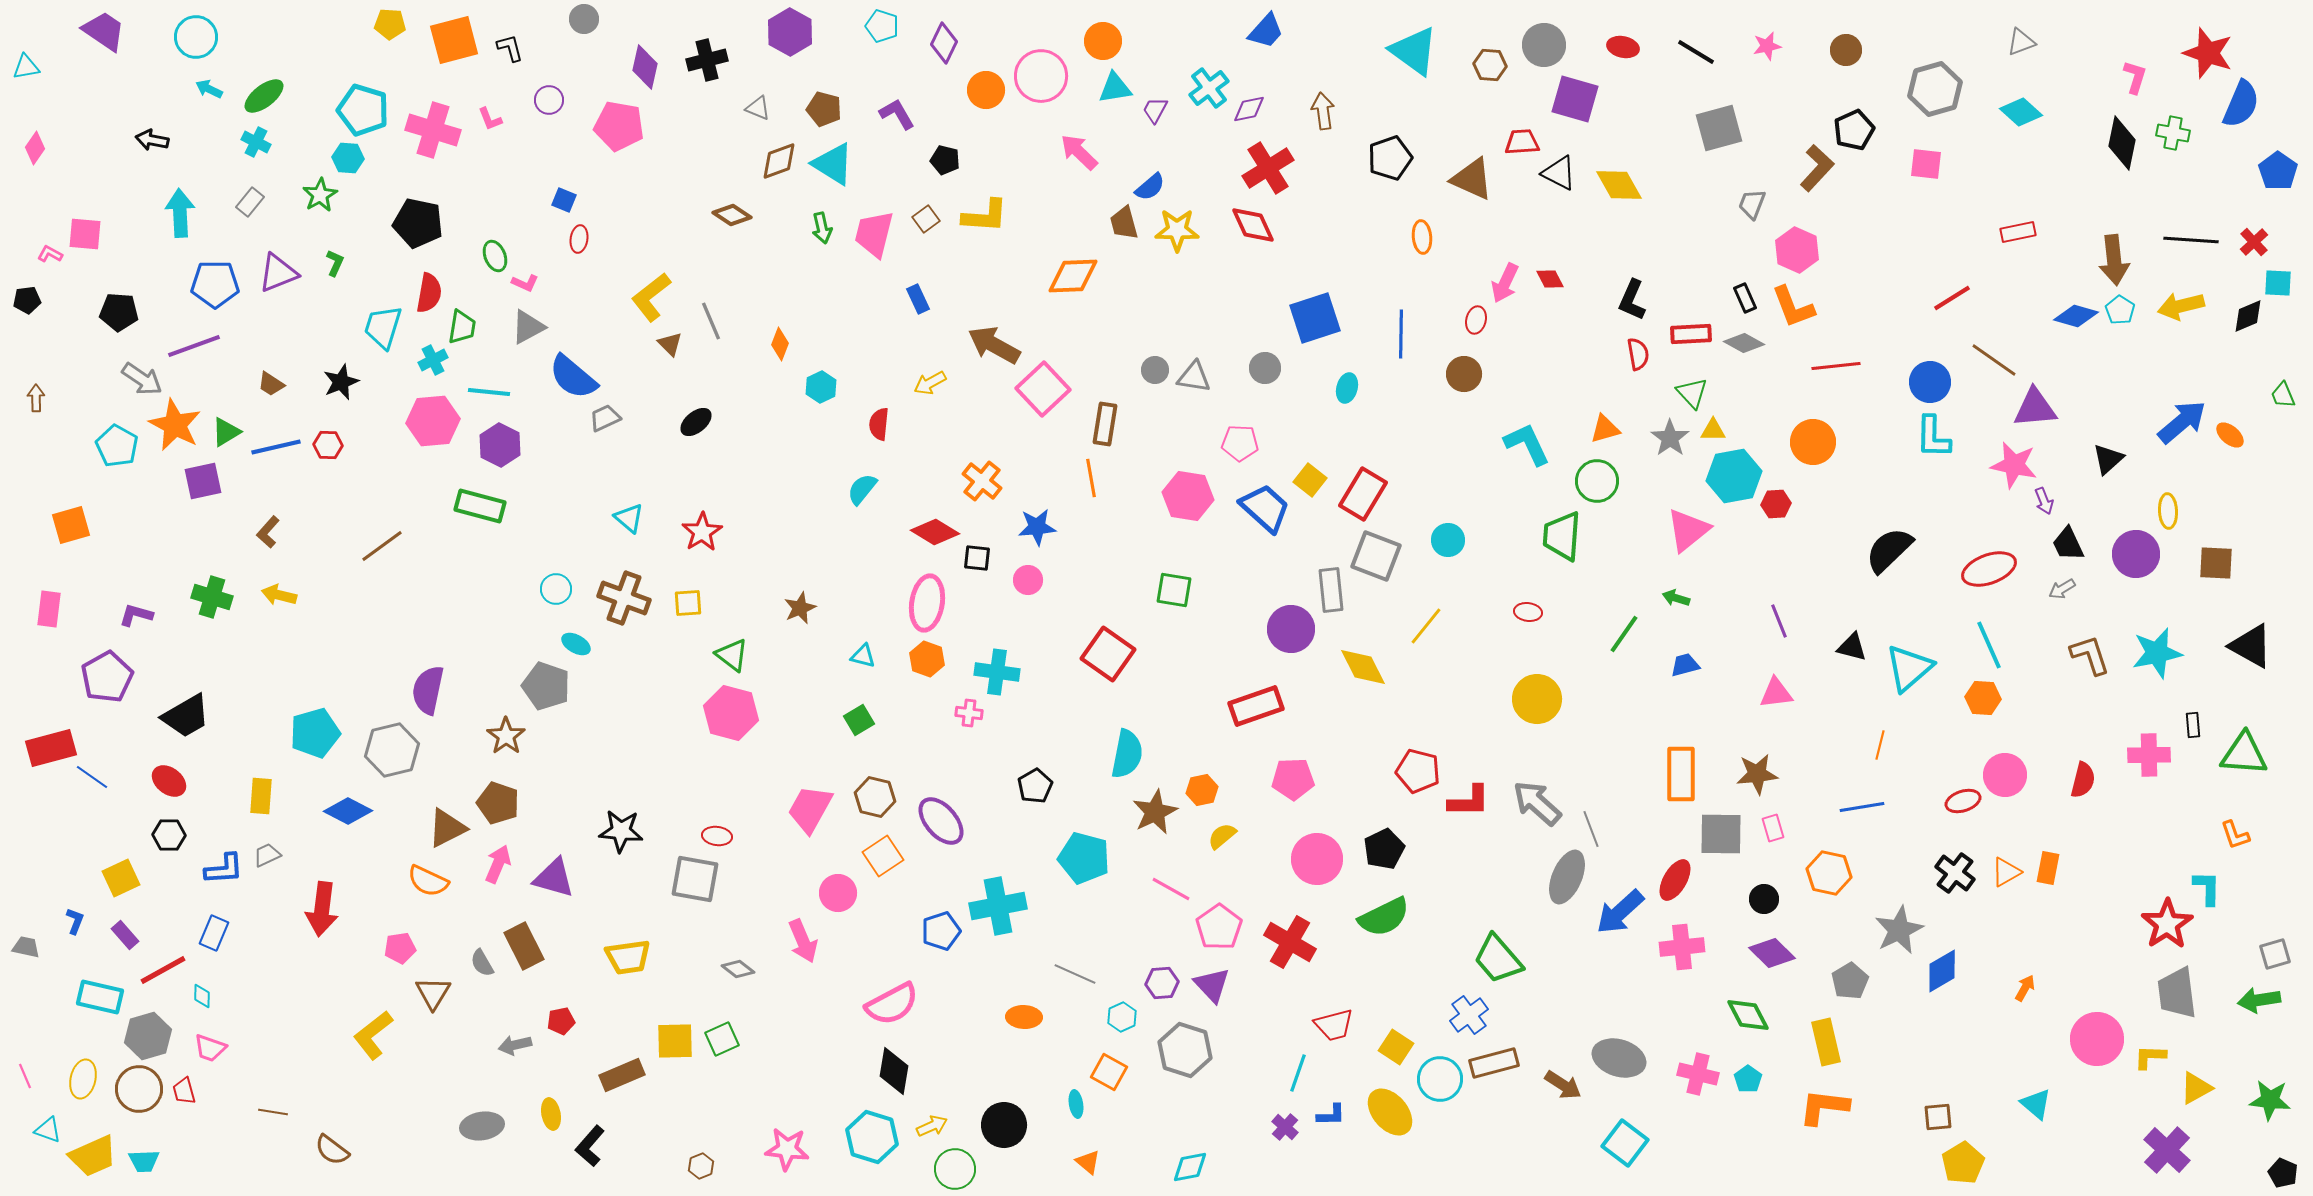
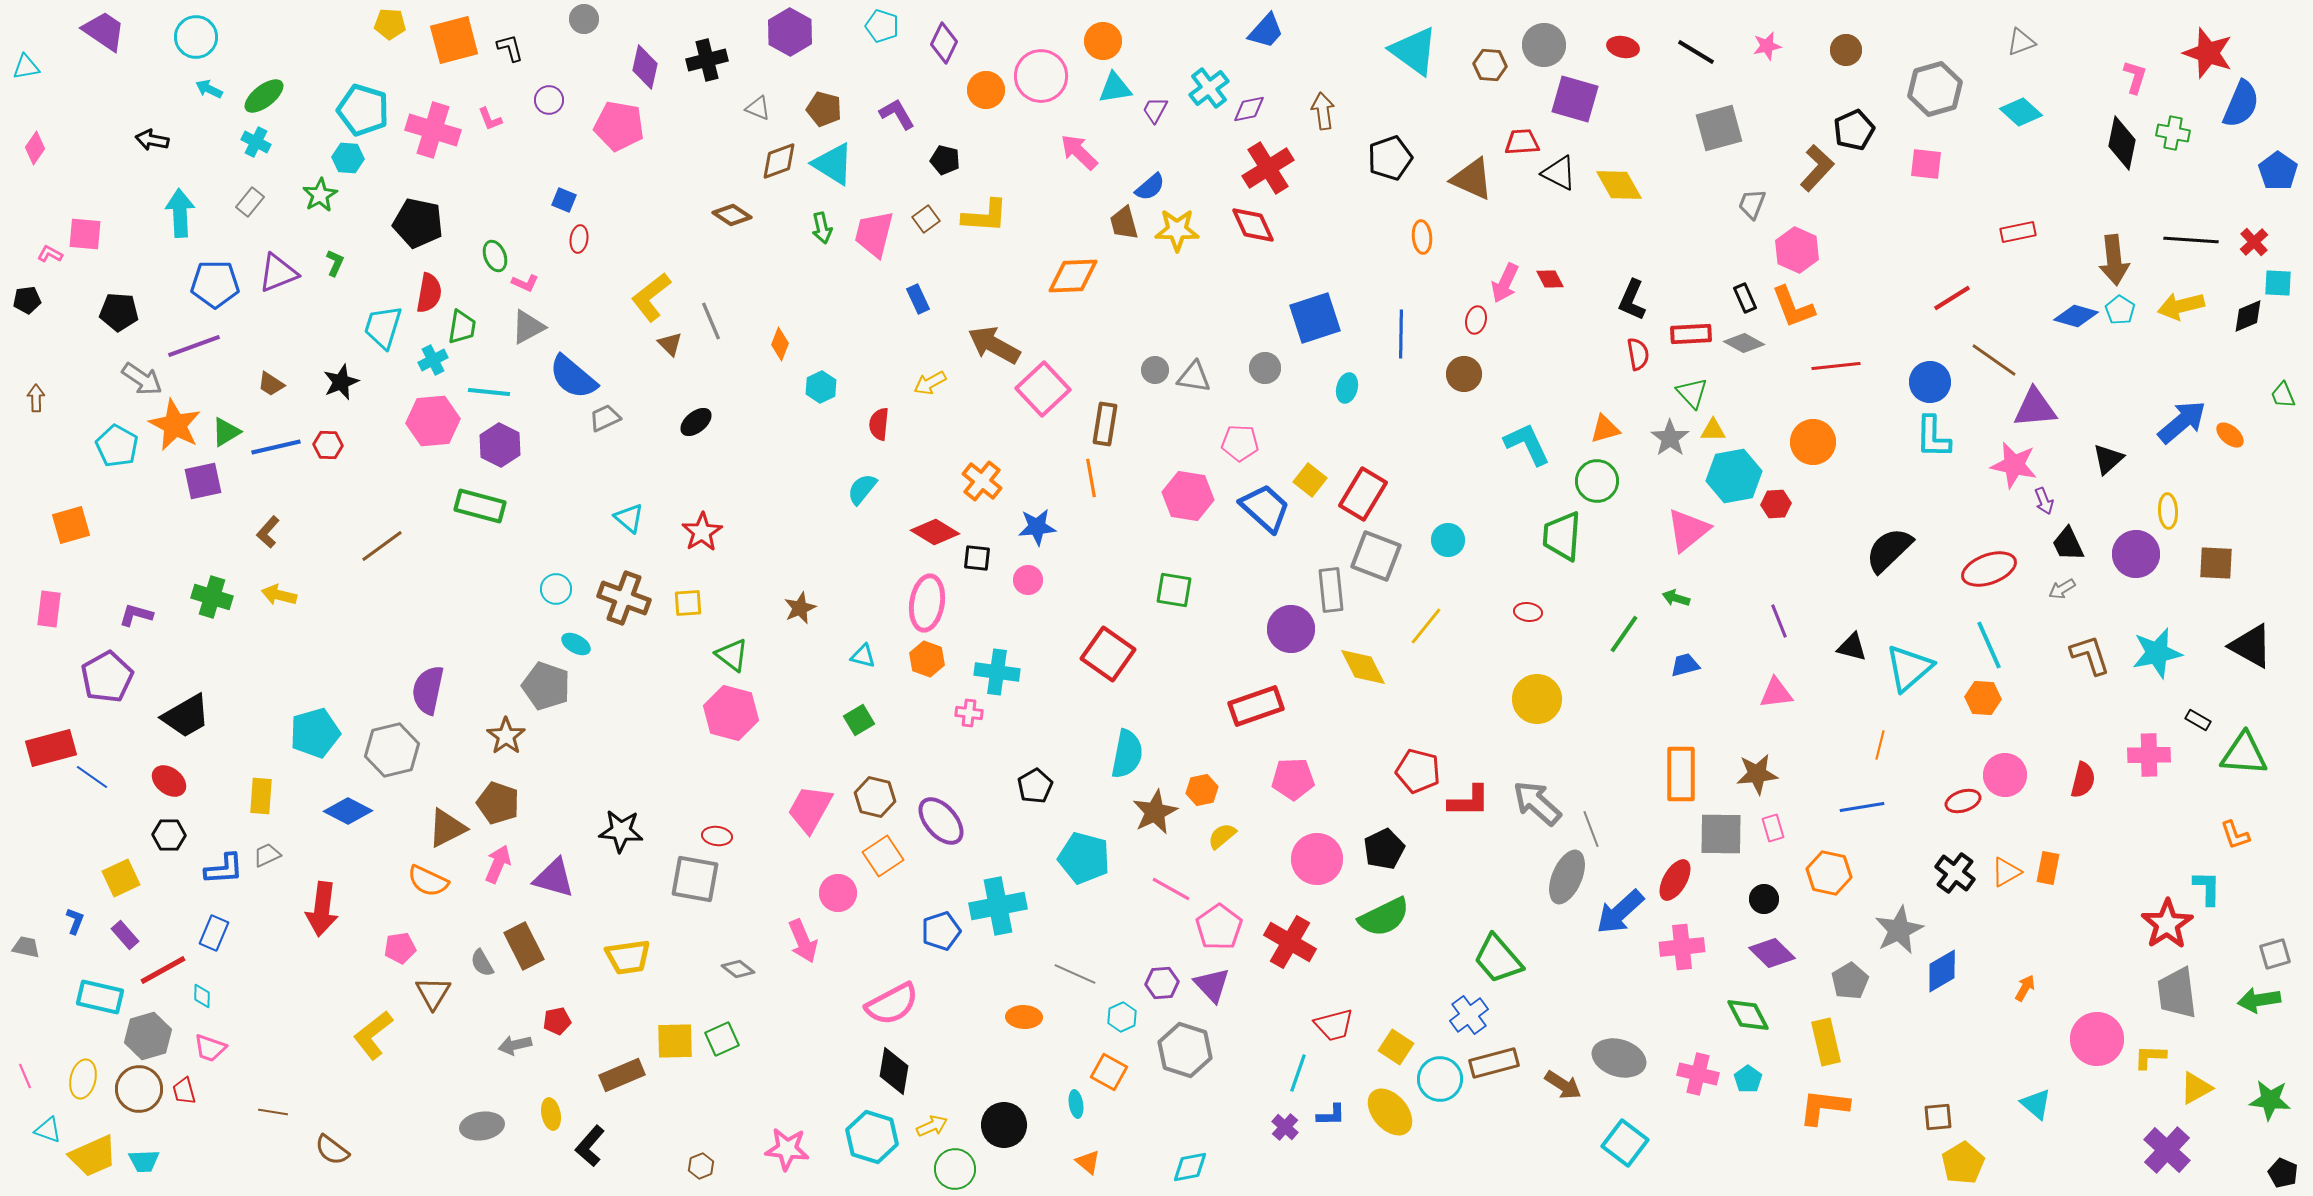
black rectangle at (2193, 725): moved 5 px right, 5 px up; rotated 55 degrees counterclockwise
red pentagon at (561, 1021): moved 4 px left
